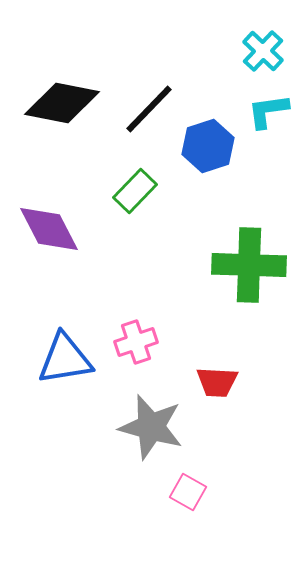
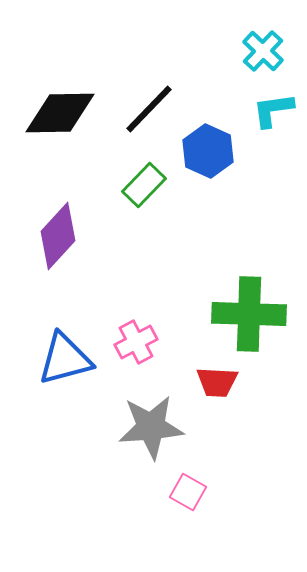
black diamond: moved 2 px left, 10 px down; rotated 12 degrees counterclockwise
cyan L-shape: moved 5 px right, 1 px up
blue hexagon: moved 5 px down; rotated 18 degrees counterclockwise
green rectangle: moved 9 px right, 6 px up
purple diamond: moved 9 px right, 7 px down; rotated 70 degrees clockwise
green cross: moved 49 px down
pink cross: rotated 9 degrees counterclockwise
blue triangle: rotated 6 degrees counterclockwise
gray star: rotated 20 degrees counterclockwise
